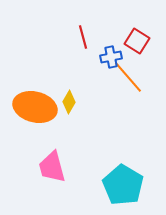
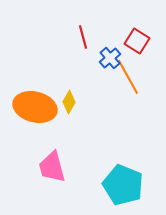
blue cross: moved 1 px left, 1 px down; rotated 30 degrees counterclockwise
orange line: rotated 12 degrees clockwise
cyan pentagon: rotated 9 degrees counterclockwise
